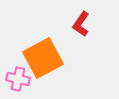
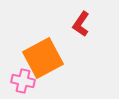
pink cross: moved 5 px right, 2 px down
